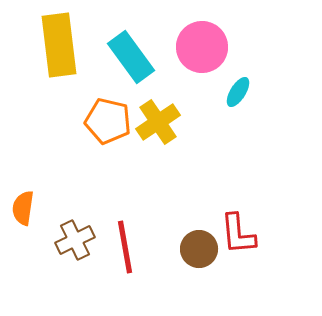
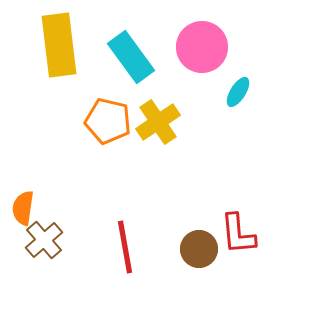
brown cross: moved 31 px left; rotated 15 degrees counterclockwise
